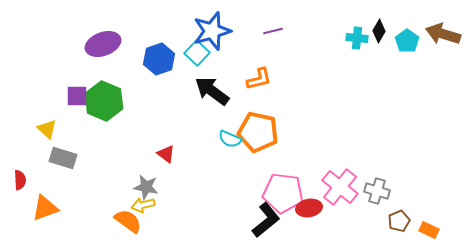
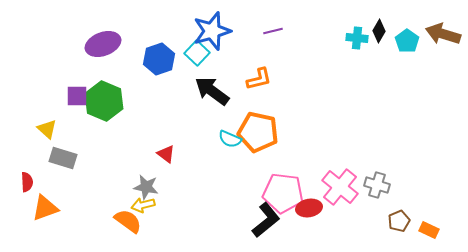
red semicircle: moved 7 px right, 2 px down
gray cross: moved 6 px up
